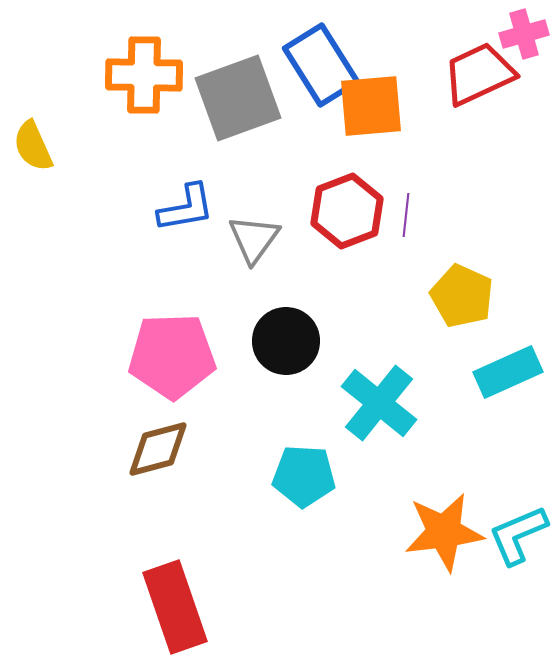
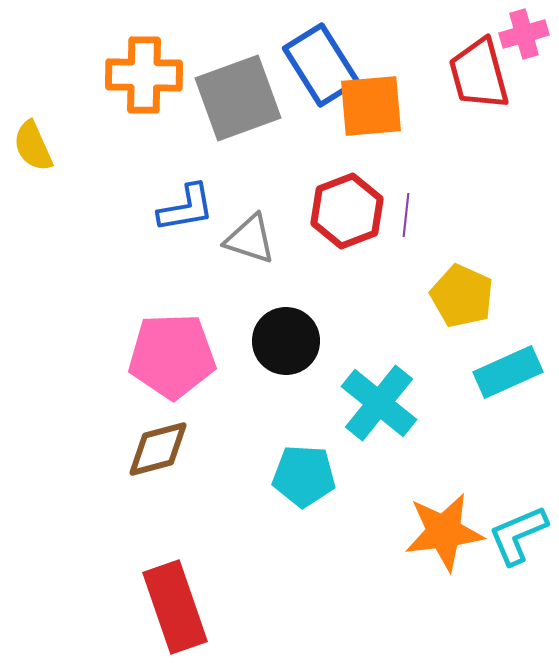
red trapezoid: rotated 80 degrees counterclockwise
gray triangle: moved 4 px left; rotated 48 degrees counterclockwise
